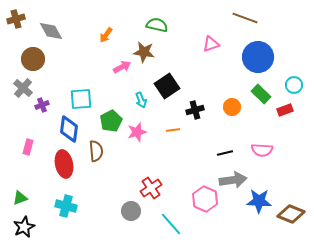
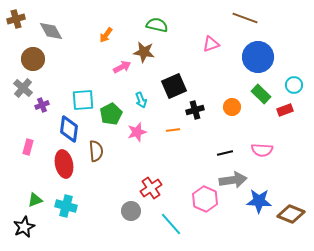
black square: moved 7 px right; rotated 10 degrees clockwise
cyan square: moved 2 px right, 1 px down
green pentagon: moved 7 px up
green triangle: moved 15 px right, 2 px down
